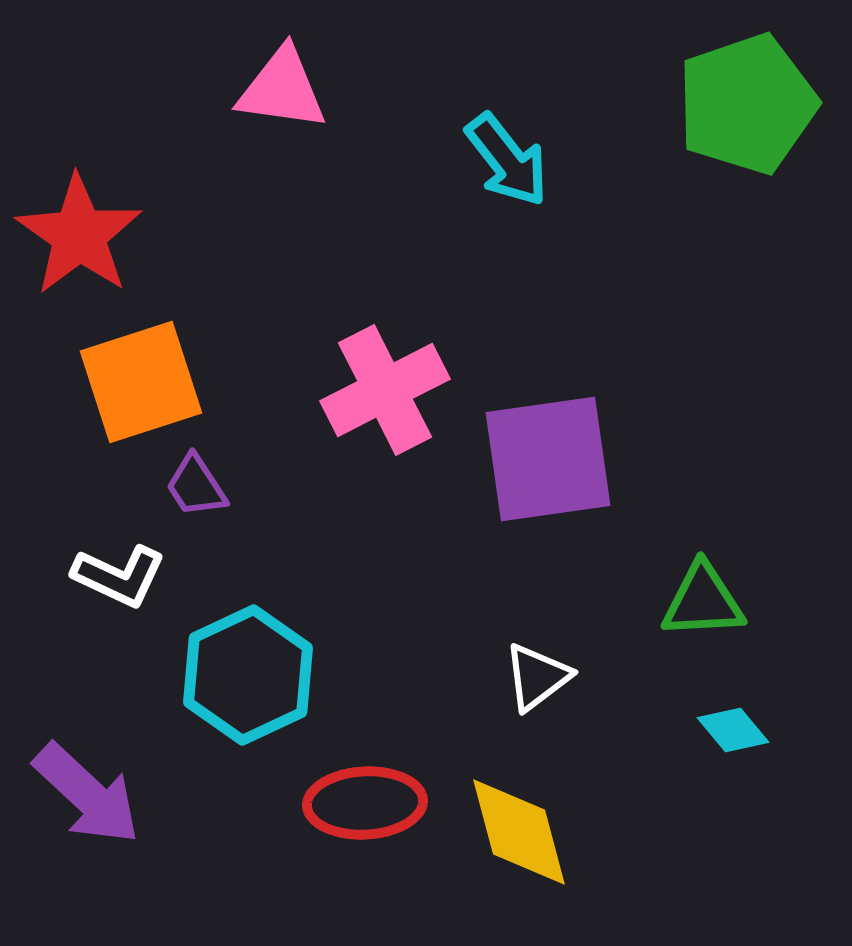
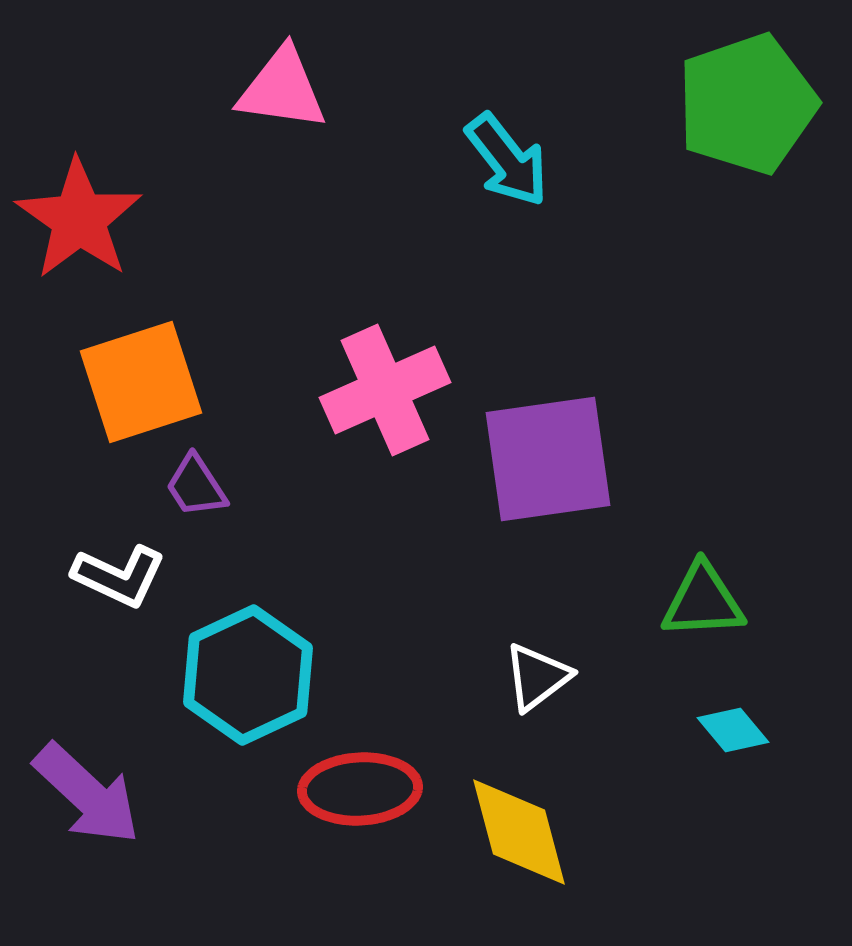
red star: moved 16 px up
pink cross: rotated 3 degrees clockwise
red ellipse: moved 5 px left, 14 px up
